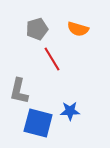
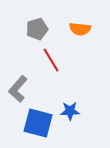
orange semicircle: moved 2 px right; rotated 10 degrees counterclockwise
red line: moved 1 px left, 1 px down
gray L-shape: moved 1 px left, 2 px up; rotated 28 degrees clockwise
